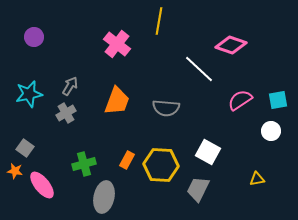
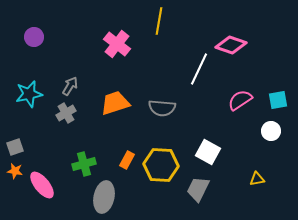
white line: rotated 72 degrees clockwise
orange trapezoid: moved 2 px left, 2 px down; rotated 128 degrees counterclockwise
gray semicircle: moved 4 px left
gray square: moved 10 px left, 1 px up; rotated 36 degrees clockwise
